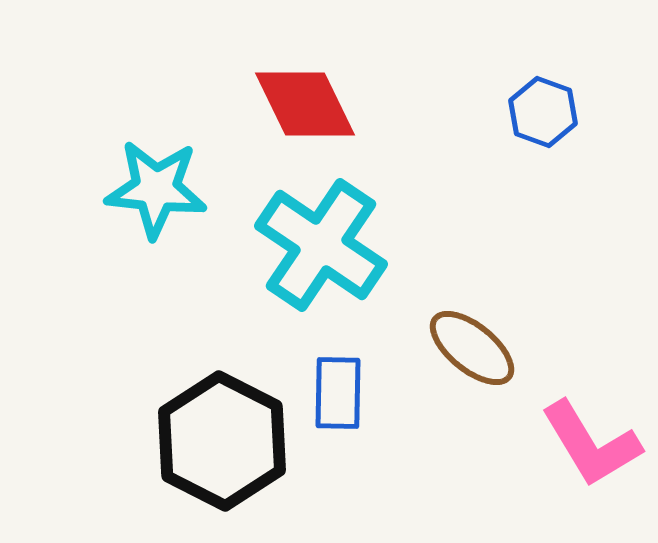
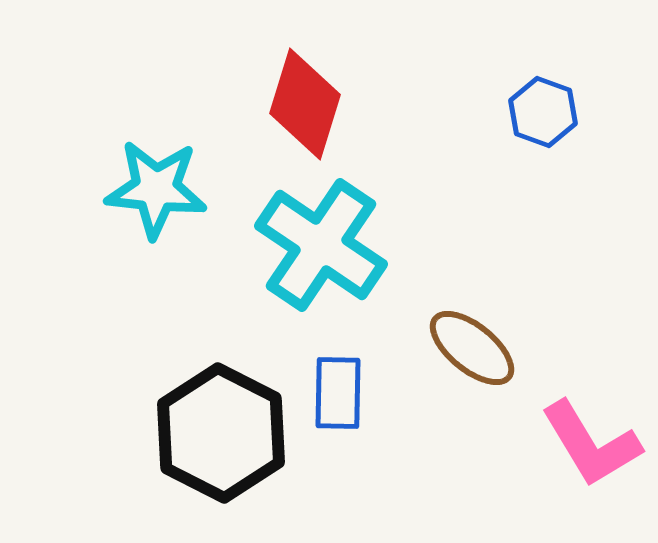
red diamond: rotated 43 degrees clockwise
black hexagon: moved 1 px left, 8 px up
